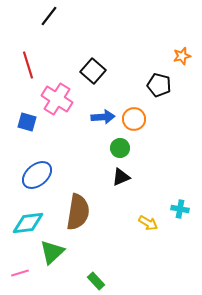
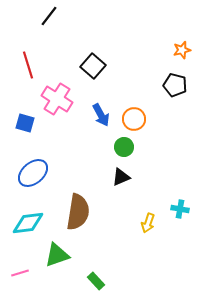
orange star: moved 6 px up
black square: moved 5 px up
black pentagon: moved 16 px right
blue arrow: moved 2 px left, 2 px up; rotated 65 degrees clockwise
blue square: moved 2 px left, 1 px down
green circle: moved 4 px right, 1 px up
blue ellipse: moved 4 px left, 2 px up
yellow arrow: rotated 78 degrees clockwise
green triangle: moved 5 px right, 3 px down; rotated 24 degrees clockwise
